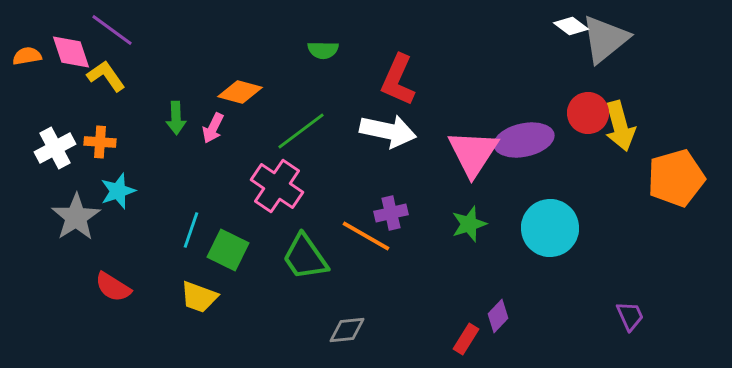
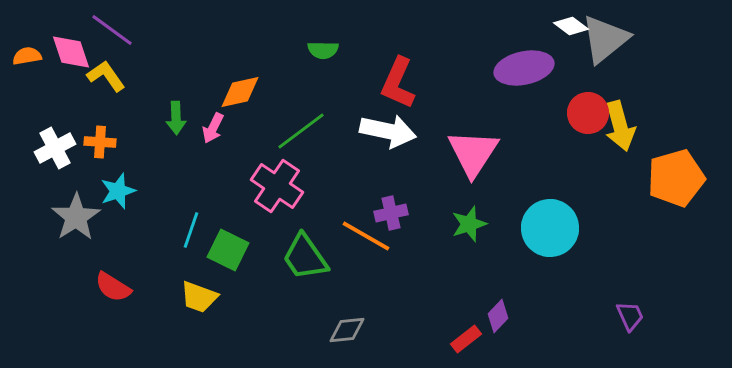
red L-shape: moved 3 px down
orange diamond: rotated 27 degrees counterclockwise
purple ellipse: moved 72 px up
red rectangle: rotated 20 degrees clockwise
